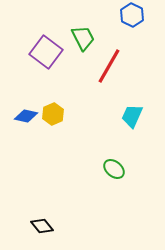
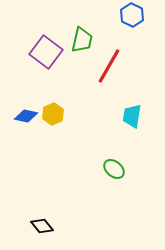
green trapezoid: moved 1 px left, 2 px down; rotated 40 degrees clockwise
cyan trapezoid: rotated 15 degrees counterclockwise
